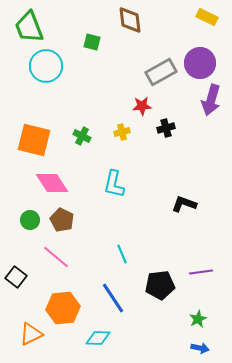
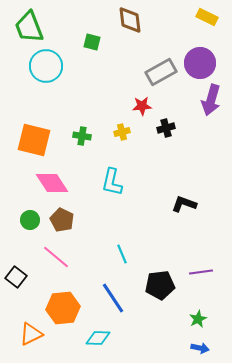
green cross: rotated 18 degrees counterclockwise
cyan L-shape: moved 2 px left, 2 px up
